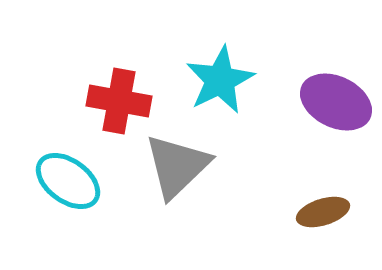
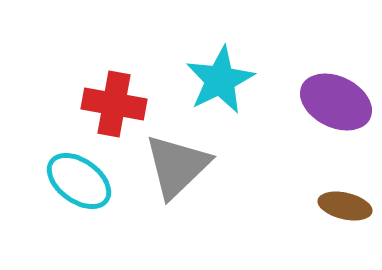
red cross: moved 5 px left, 3 px down
cyan ellipse: moved 11 px right
brown ellipse: moved 22 px right, 6 px up; rotated 30 degrees clockwise
